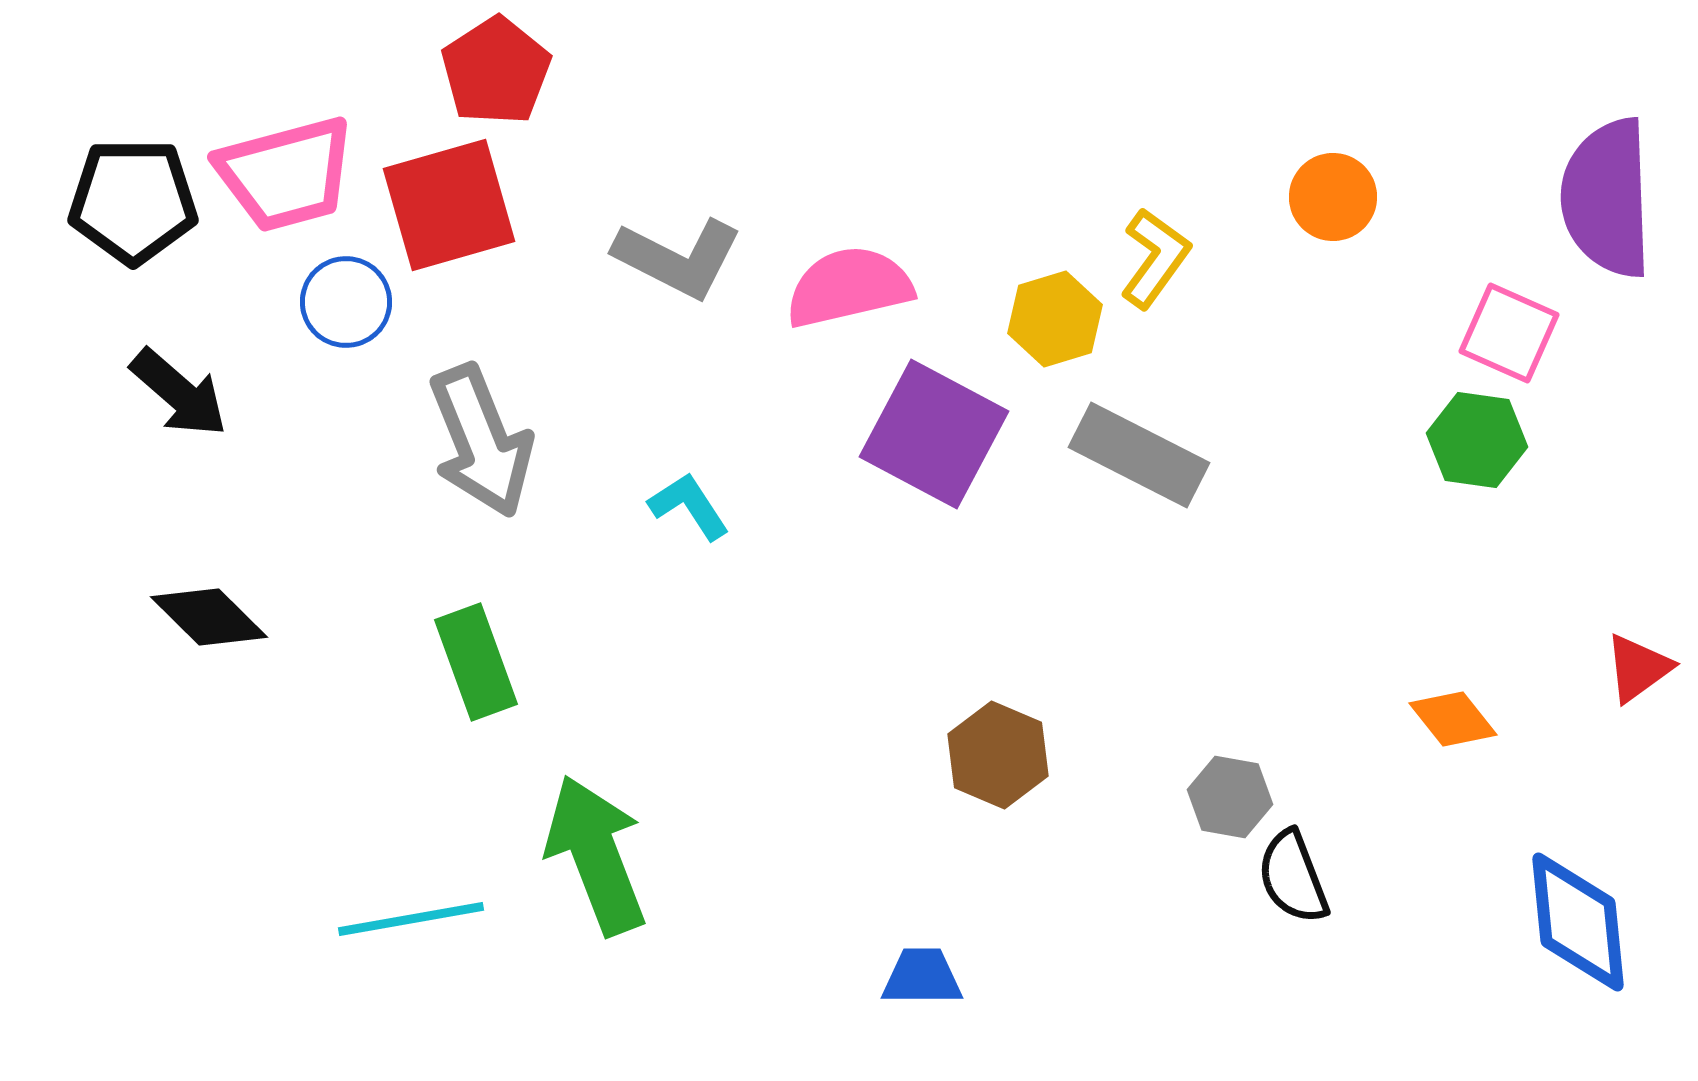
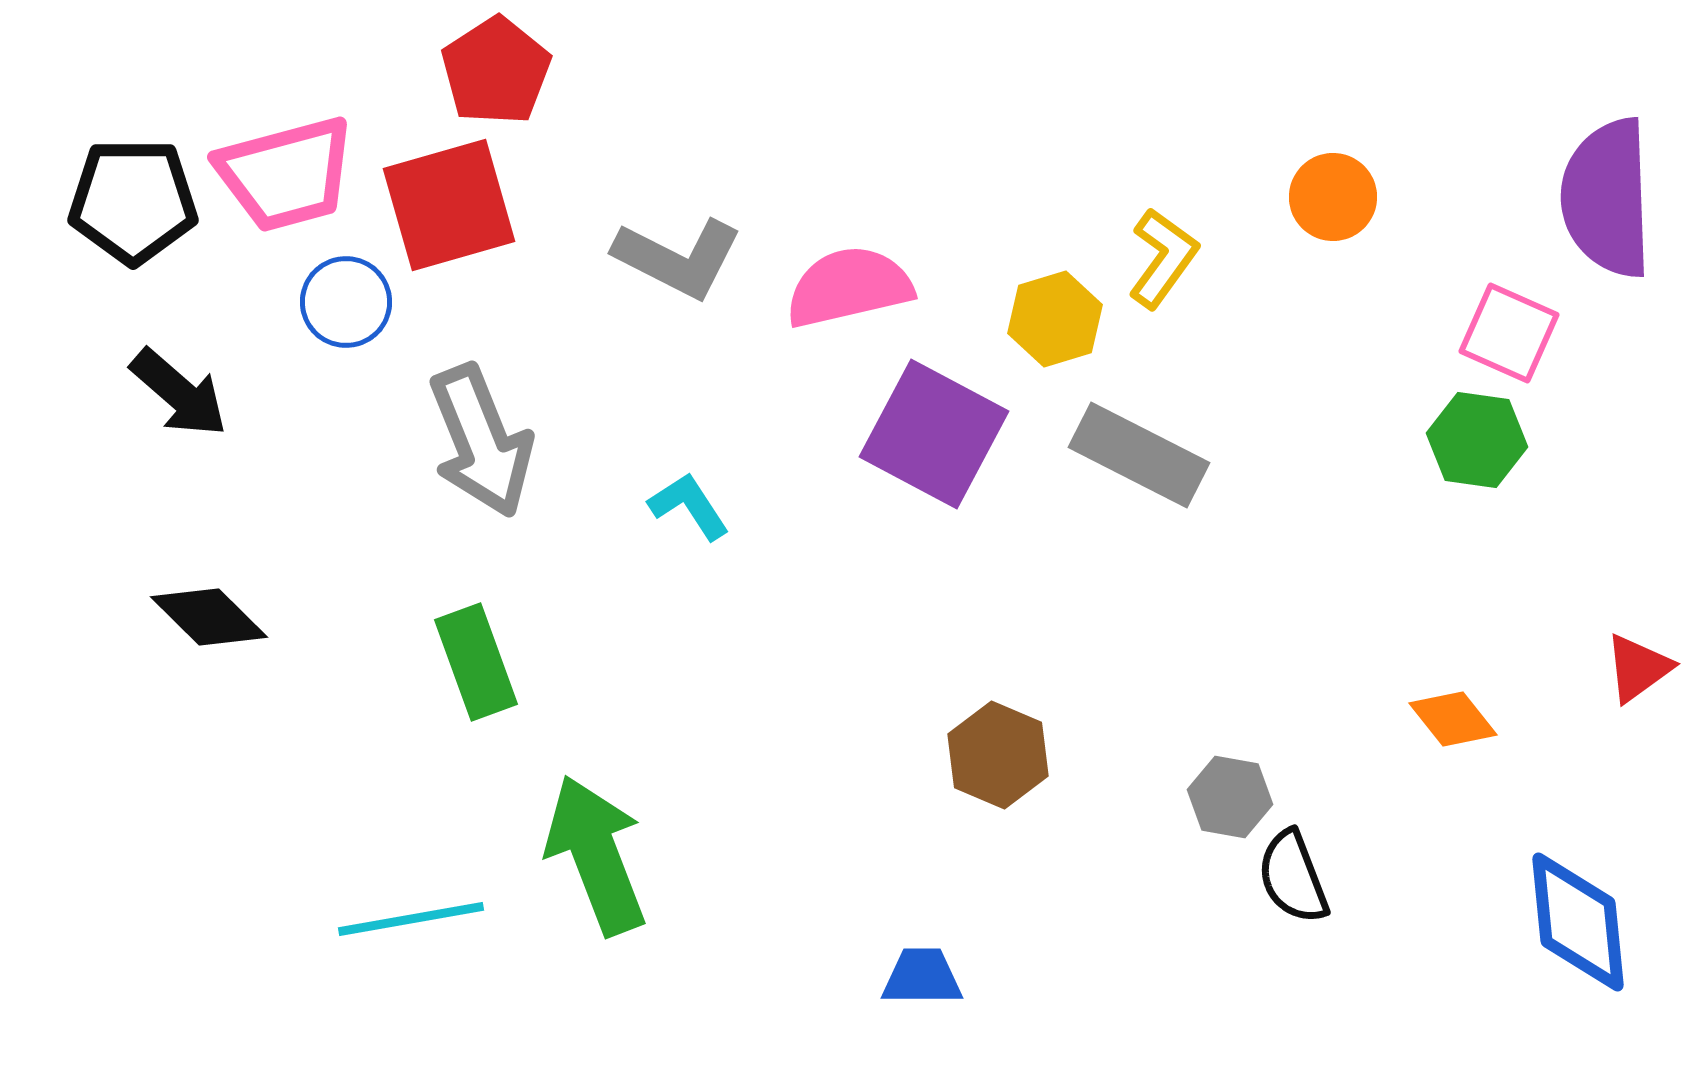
yellow L-shape: moved 8 px right
